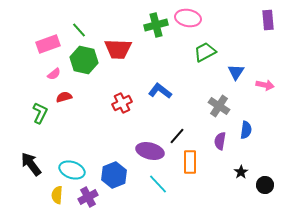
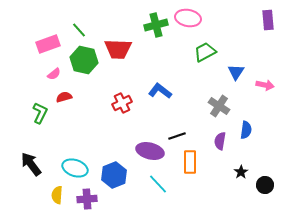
black line: rotated 30 degrees clockwise
cyan ellipse: moved 3 px right, 2 px up
purple cross: moved 1 px left, 2 px down; rotated 24 degrees clockwise
